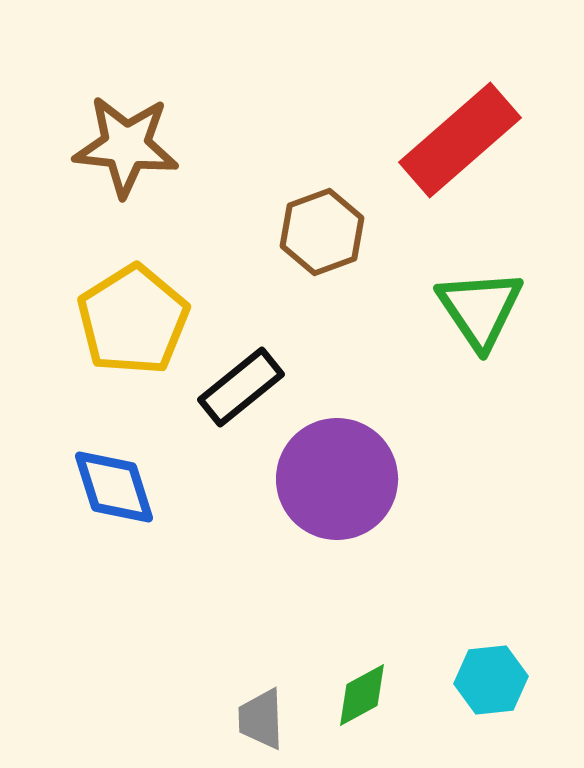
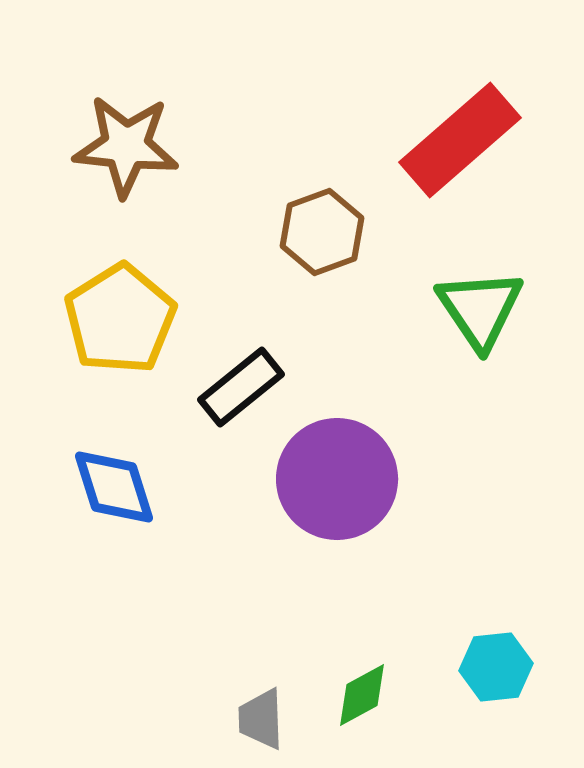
yellow pentagon: moved 13 px left, 1 px up
cyan hexagon: moved 5 px right, 13 px up
